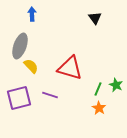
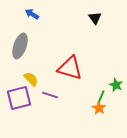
blue arrow: rotated 56 degrees counterclockwise
yellow semicircle: moved 13 px down
green line: moved 3 px right, 8 px down
